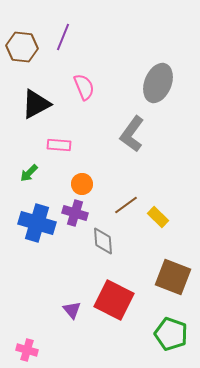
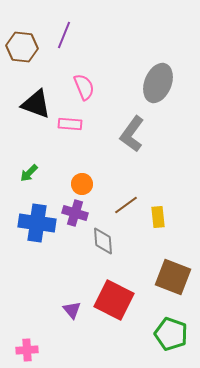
purple line: moved 1 px right, 2 px up
black triangle: rotated 48 degrees clockwise
pink rectangle: moved 11 px right, 21 px up
yellow rectangle: rotated 40 degrees clockwise
blue cross: rotated 9 degrees counterclockwise
pink cross: rotated 20 degrees counterclockwise
